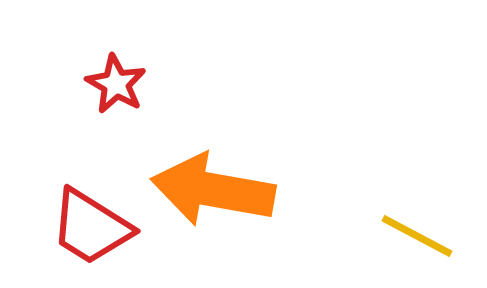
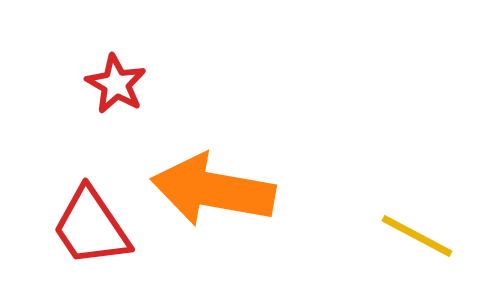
red trapezoid: rotated 24 degrees clockwise
